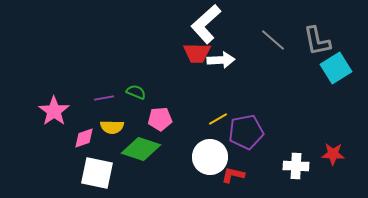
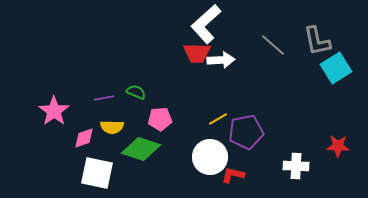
gray line: moved 5 px down
red star: moved 5 px right, 8 px up
